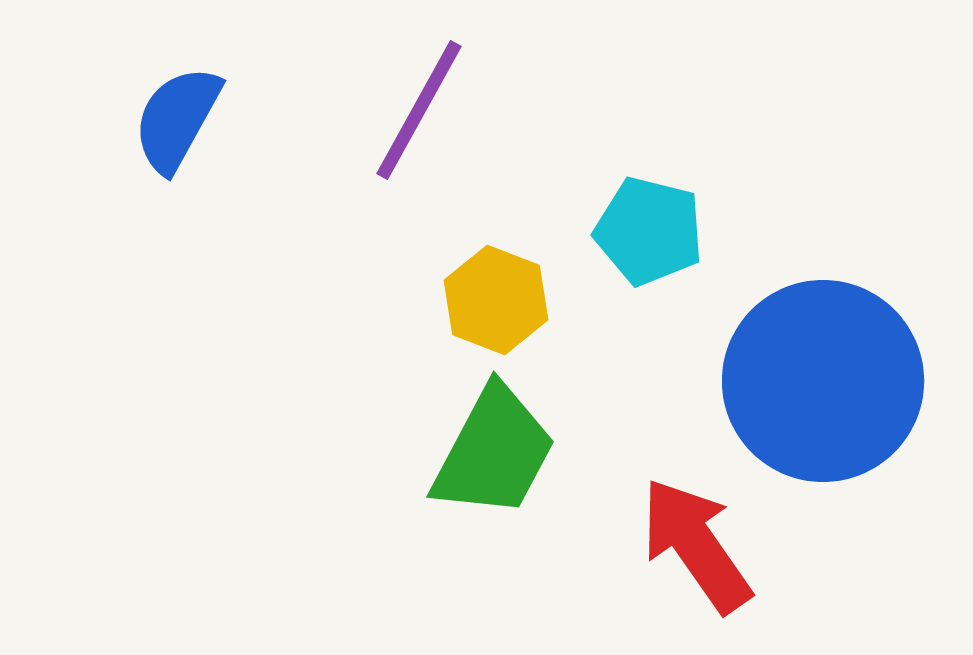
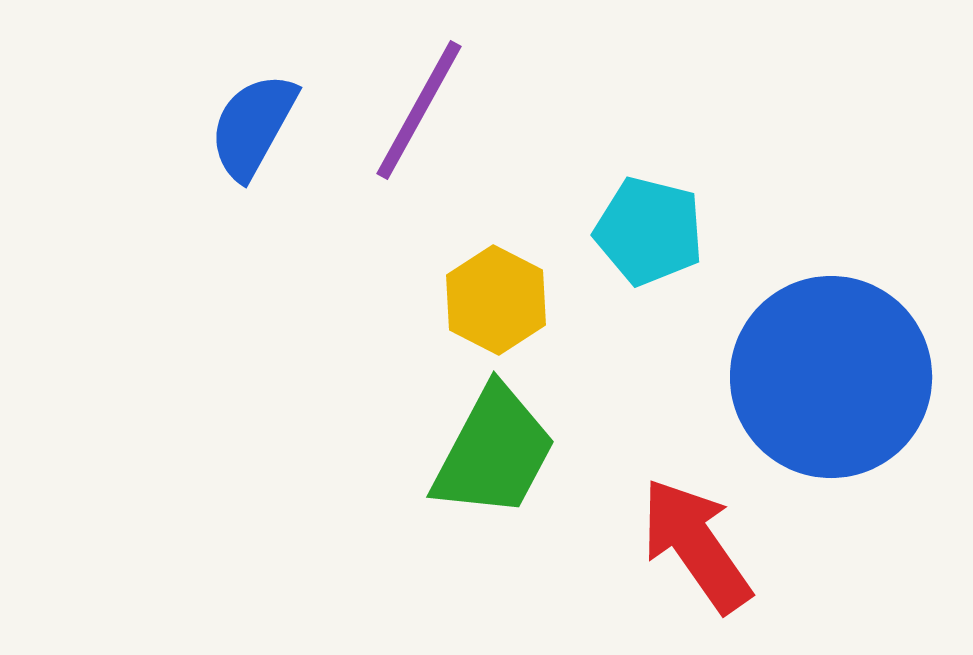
blue semicircle: moved 76 px right, 7 px down
yellow hexagon: rotated 6 degrees clockwise
blue circle: moved 8 px right, 4 px up
